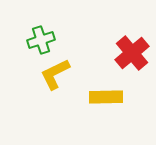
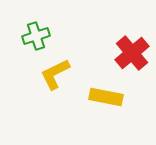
green cross: moved 5 px left, 4 px up
yellow rectangle: rotated 12 degrees clockwise
